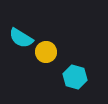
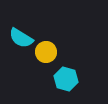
cyan hexagon: moved 9 px left, 2 px down
